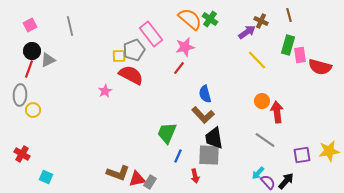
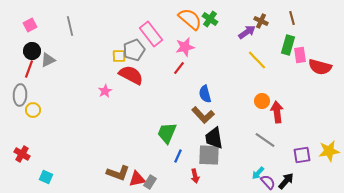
brown line at (289, 15): moved 3 px right, 3 px down
